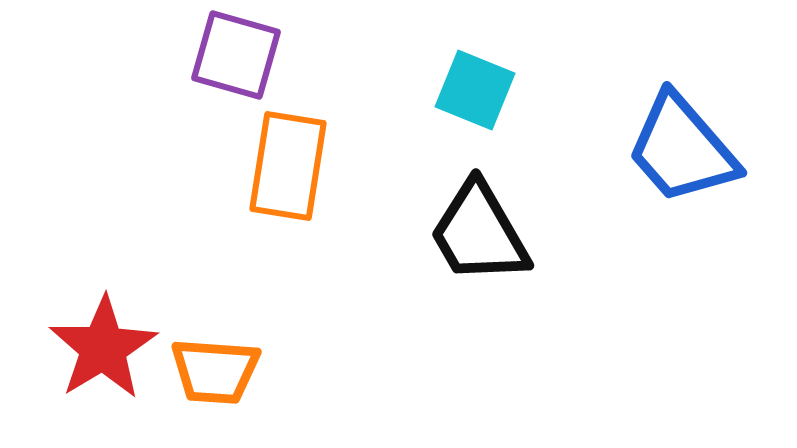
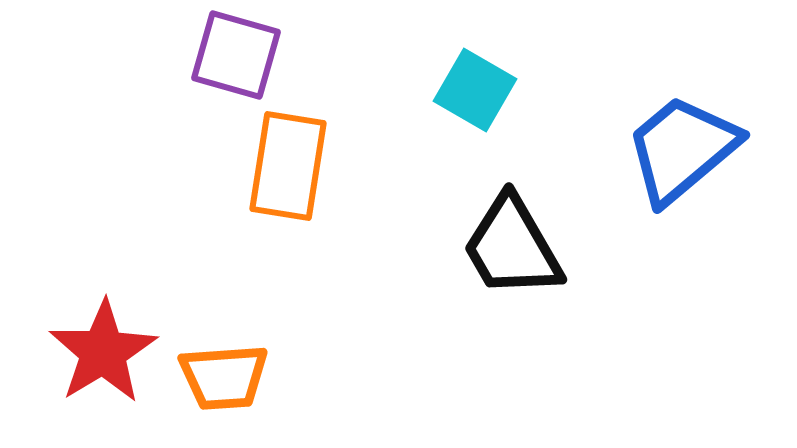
cyan square: rotated 8 degrees clockwise
blue trapezoid: rotated 91 degrees clockwise
black trapezoid: moved 33 px right, 14 px down
red star: moved 4 px down
orange trapezoid: moved 9 px right, 6 px down; rotated 8 degrees counterclockwise
